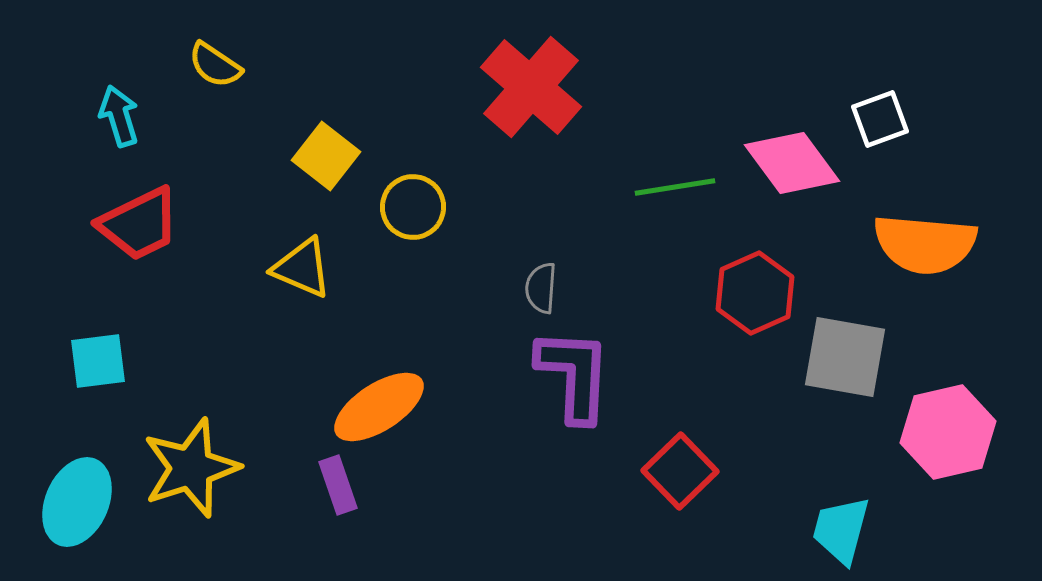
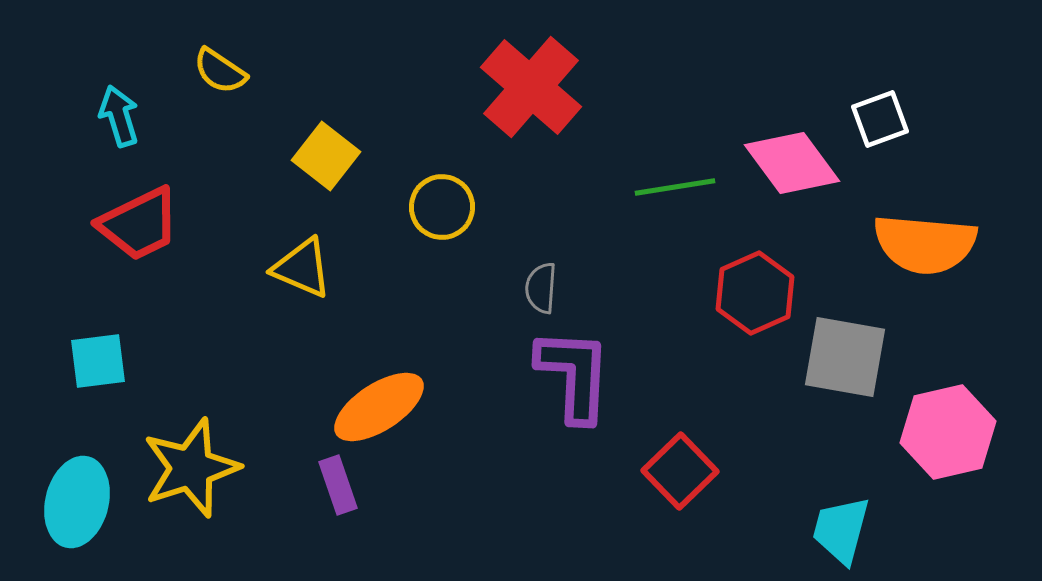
yellow semicircle: moved 5 px right, 6 px down
yellow circle: moved 29 px right
cyan ellipse: rotated 10 degrees counterclockwise
